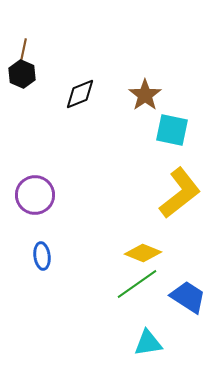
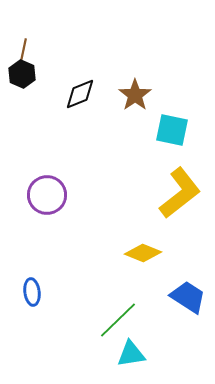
brown star: moved 10 px left
purple circle: moved 12 px right
blue ellipse: moved 10 px left, 36 px down
green line: moved 19 px left, 36 px down; rotated 9 degrees counterclockwise
cyan triangle: moved 17 px left, 11 px down
